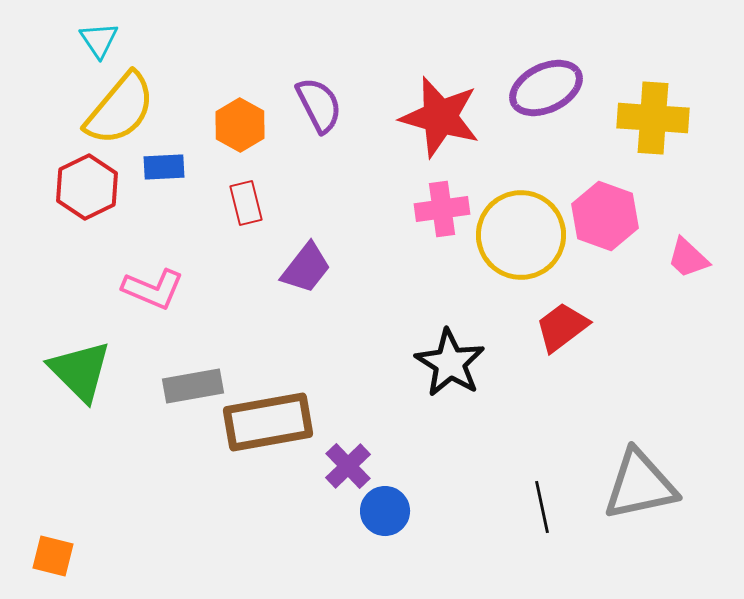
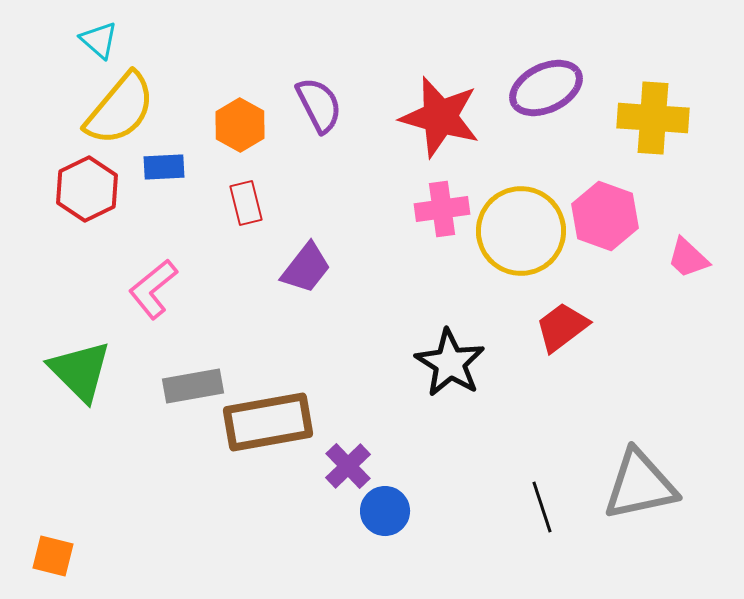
cyan triangle: rotated 15 degrees counterclockwise
red hexagon: moved 2 px down
yellow circle: moved 4 px up
pink L-shape: rotated 118 degrees clockwise
black line: rotated 6 degrees counterclockwise
